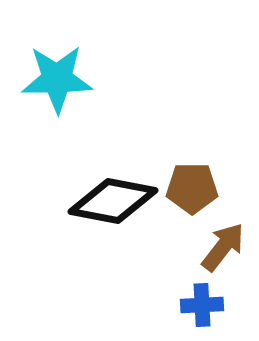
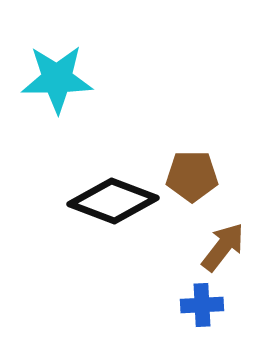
brown pentagon: moved 12 px up
black diamond: rotated 10 degrees clockwise
